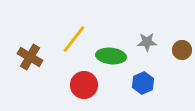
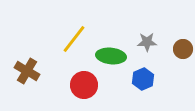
brown circle: moved 1 px right, 1 px up
brown cross: moved 3 px left, 14 px down
blue hexagon: moved 4 px up
